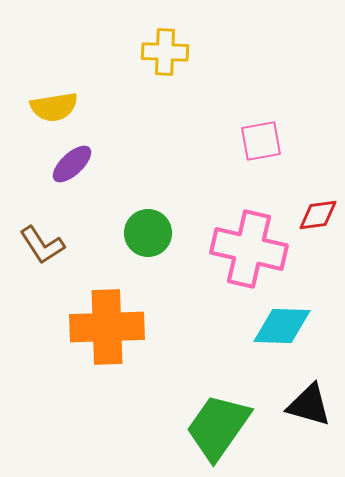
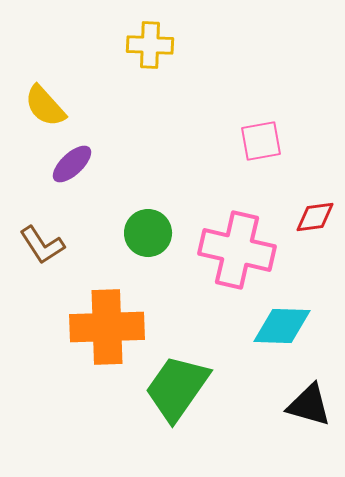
yellow cross: moved 15 px left, 7 px up
yellow semicircle: moved 9 px left, 1 px up; rotated 57 degrees clockwise
red diamond: moved 3 px left, 2 px down
pink cross: moved 12 px left, 1 px down
green trapezoid: moved 41 px left, 39 px up
